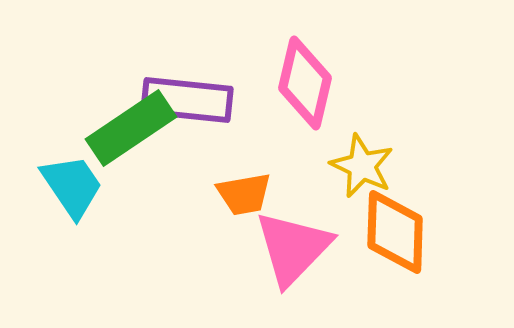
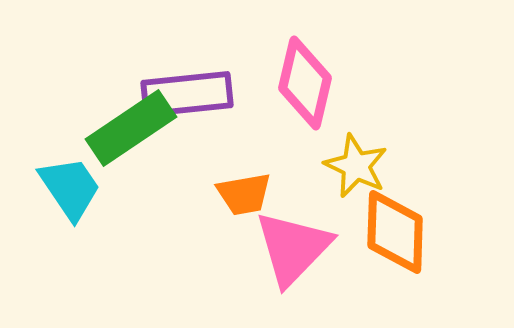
purple rectangle: moved 6 px up; rotated 12 degrees counterclockwise
yellow star: moved 6 px left
cyan trapezoid: moved 2 px left, 2 px down
